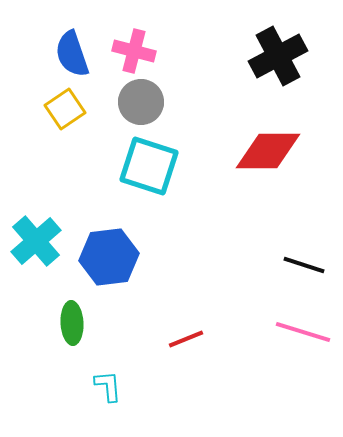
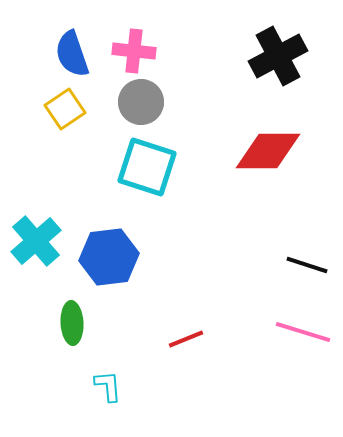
pink cross: rotated 9 degrees counterclockwise
cyan square: moved 2 px left, 1 px down
black line: moved 3 px right
